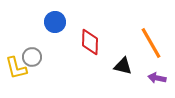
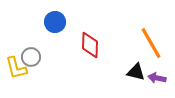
red diamond: moved 3 px down
gray circle: moved 1 px left
black triangle: moved 13 px right, 6 px down
